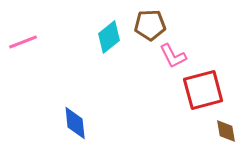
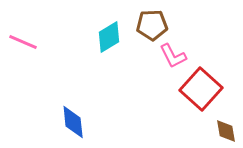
brown pentagon: moved 2 px right
cyan diamond: rotated 8 degrees clockwise
pink line: rotated 44 degrees clockwise
red square: moved 2 px left, 1 px up; rotated 33 degrees counterclockwise
blue diamond: moved 2 px left, 1 px up
